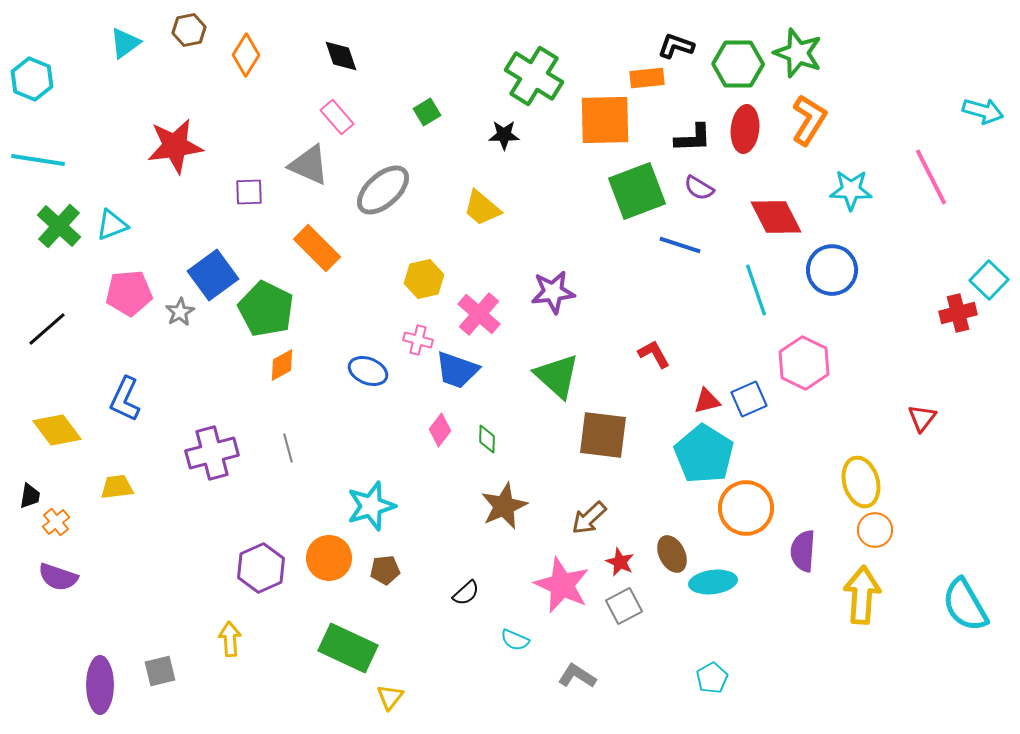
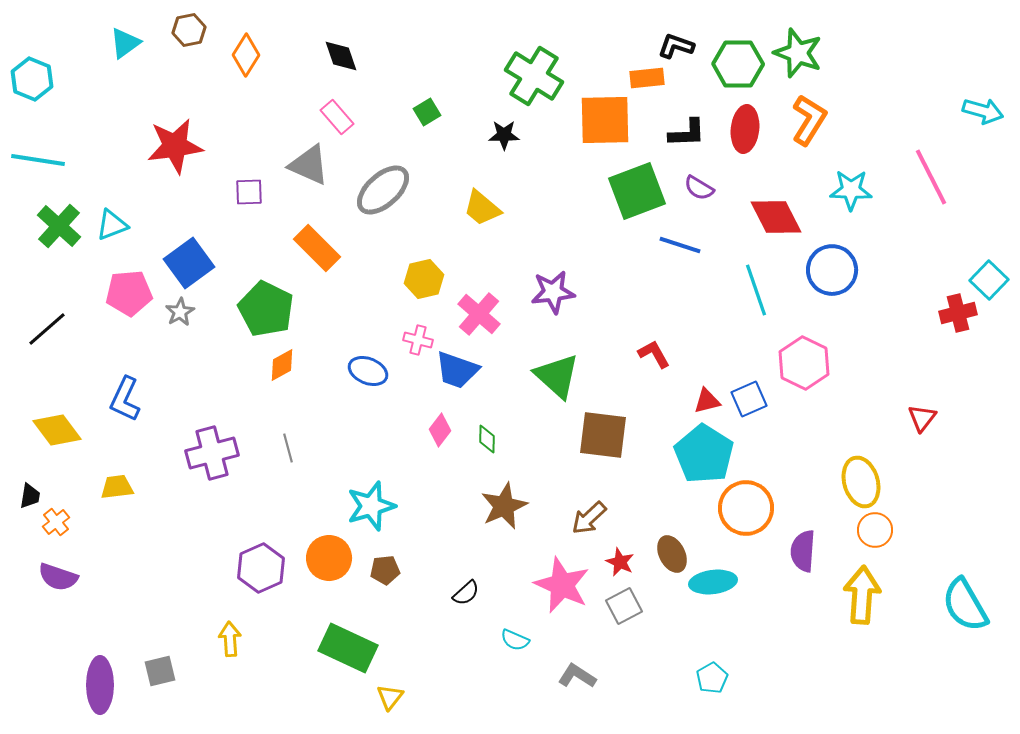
black L-shape at (693, 138): moved 6 px left, 5 px up
blue square at (213, 275): moved 24 px left, 12 px up
